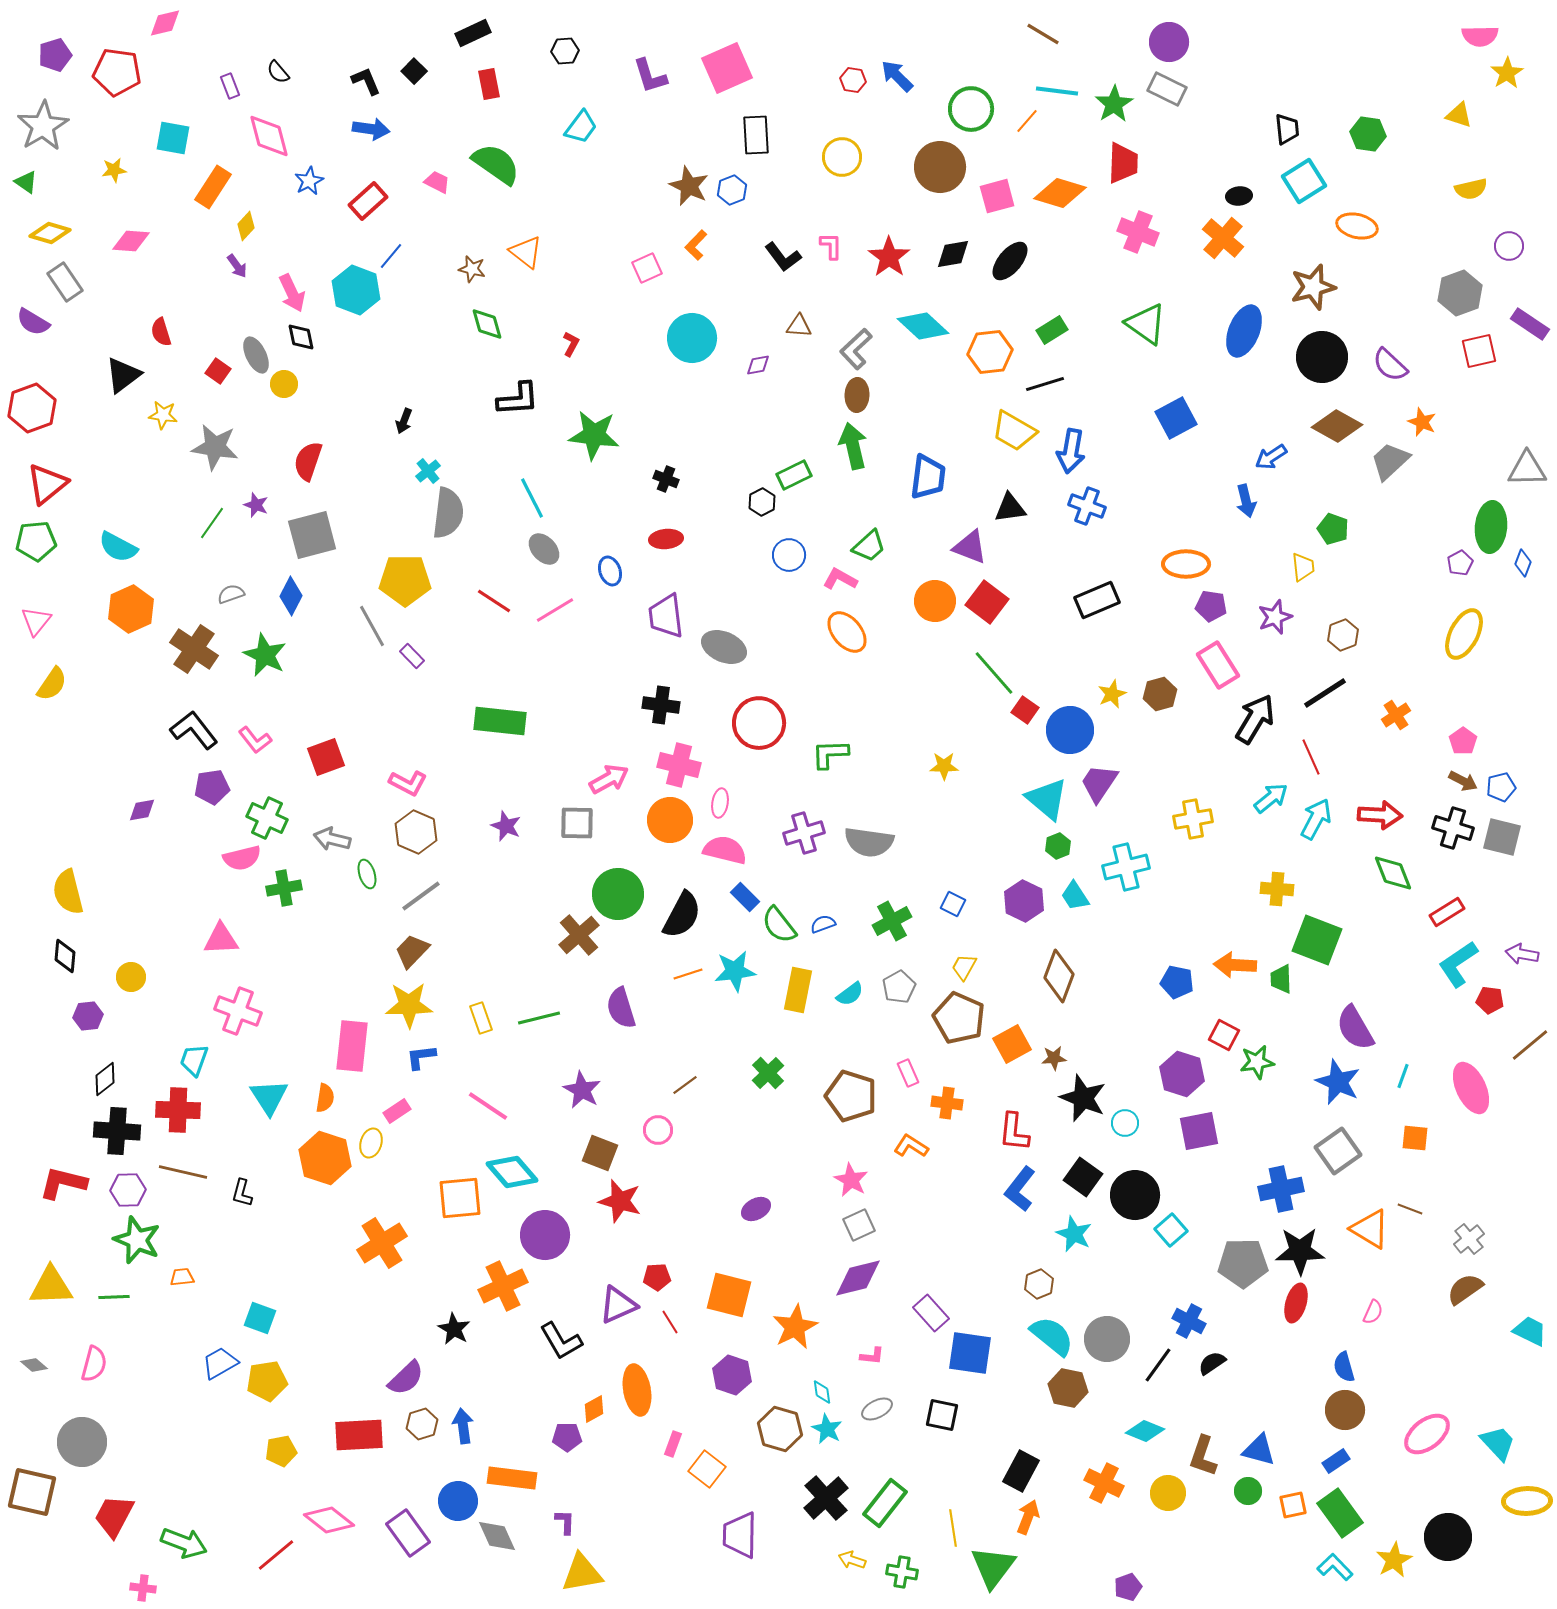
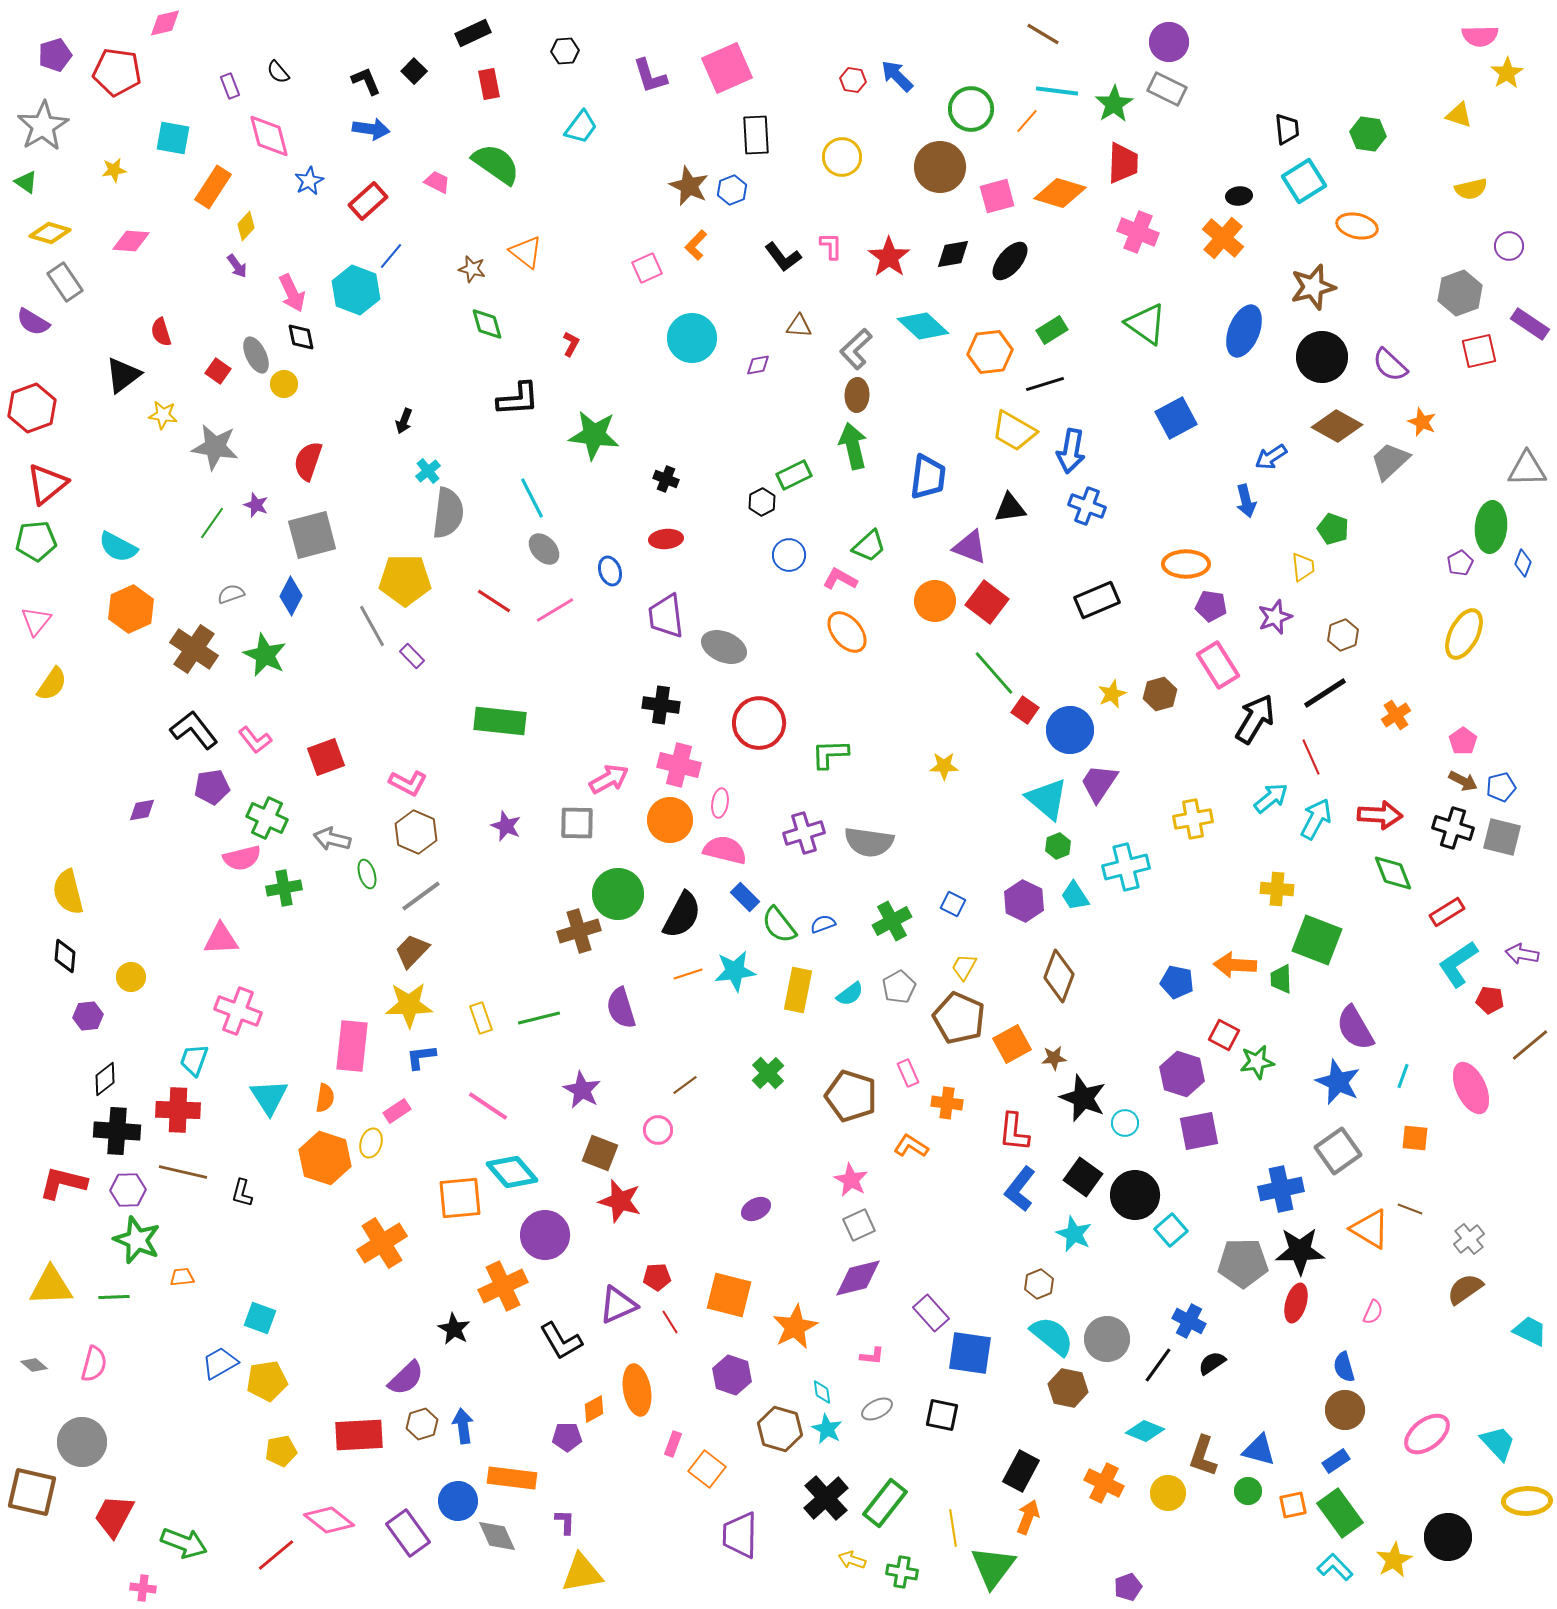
brown cross at (579, 935): moved 4 px up; rotated 24 degrees clockwise
